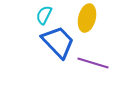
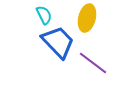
cyan semicircle: rotated 126 degrees clockwise
purple line: rotated 20 degrees clockwise
